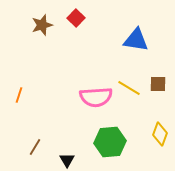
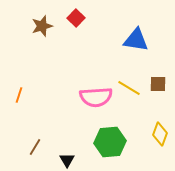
brown star: moved 1 px down
